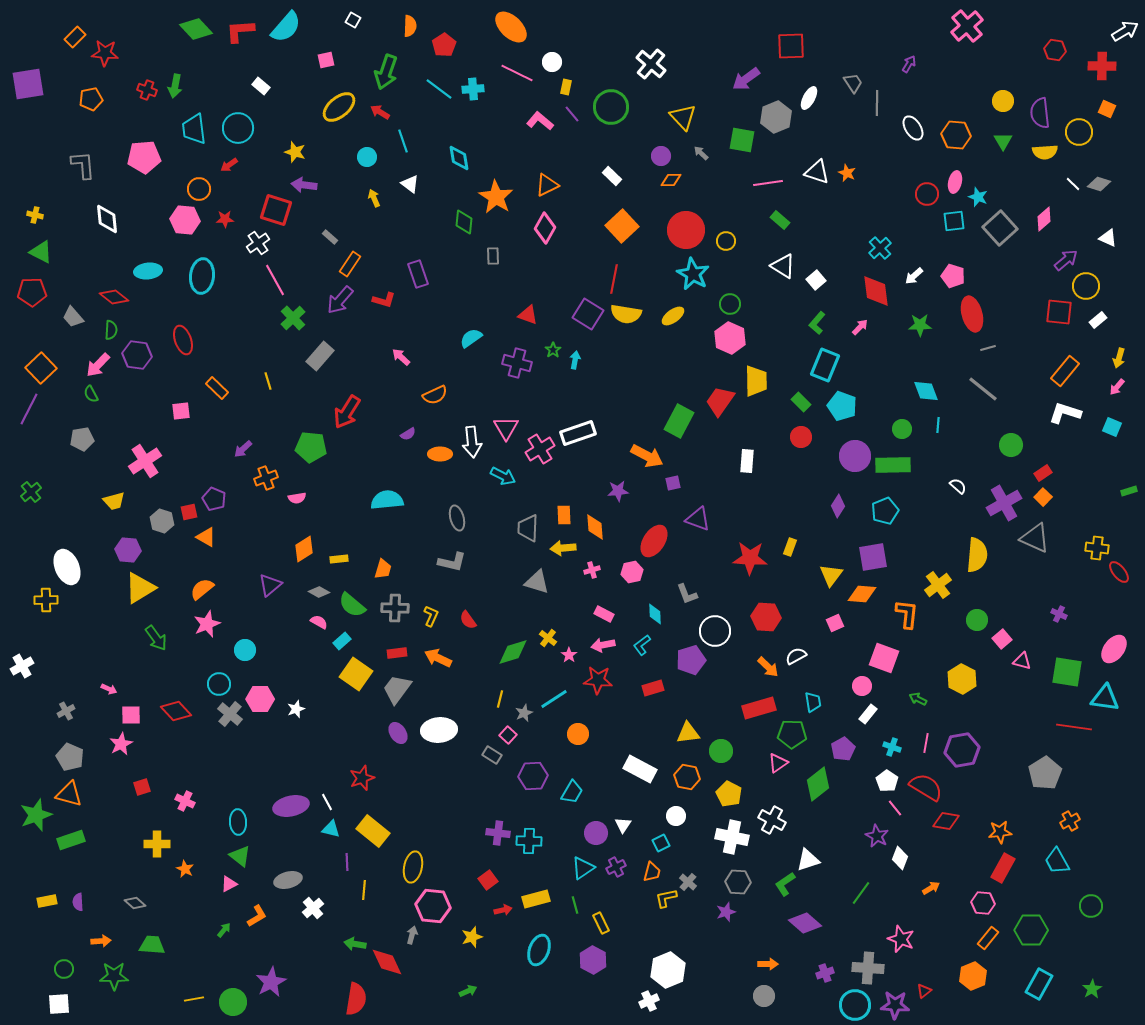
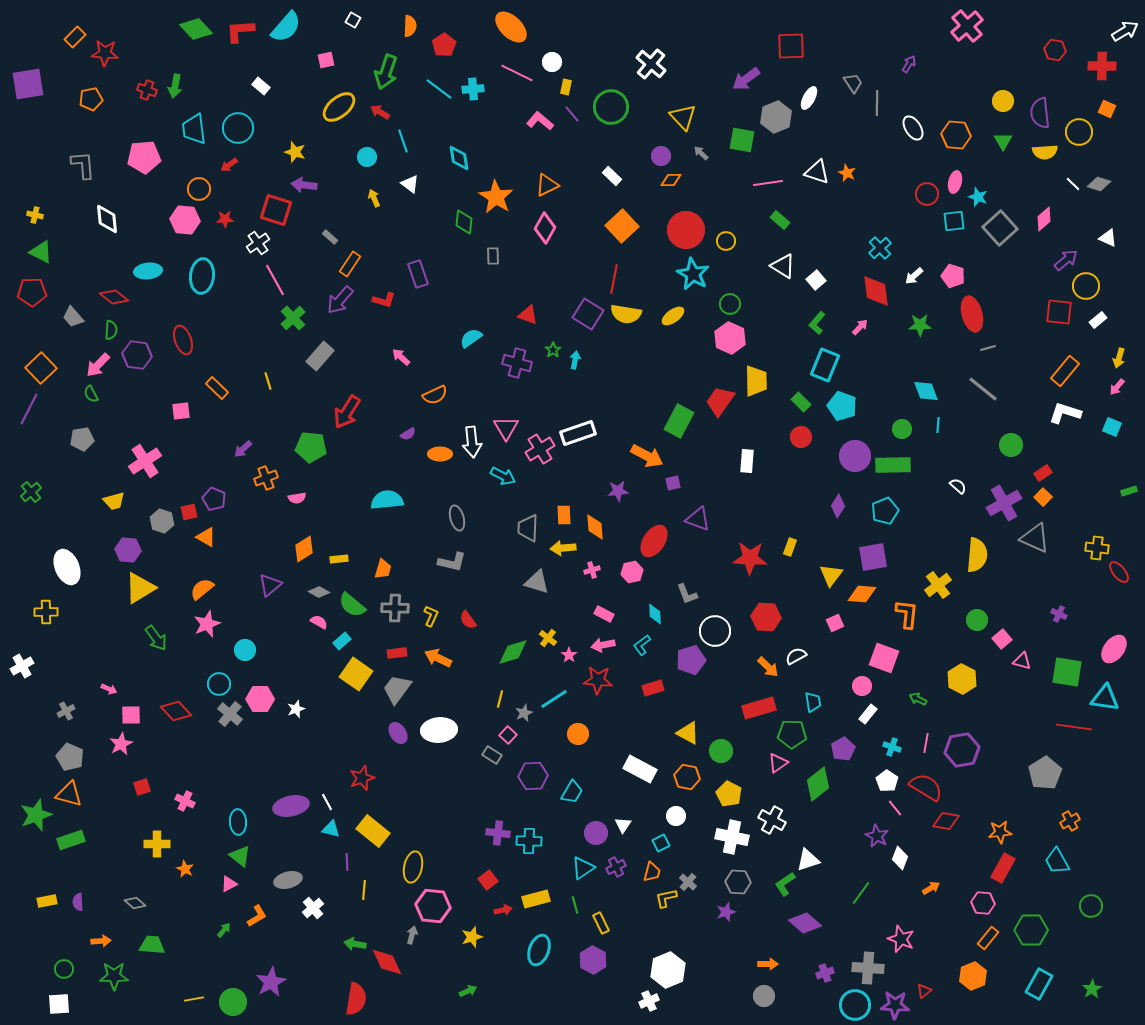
yellow cross at (46, 600): moved 12 px down
yellow triangle at (688, 733): rotated 35 degrees clockwise
